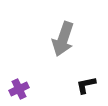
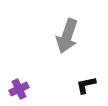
gray arrow: moved 4 px right, 3 px up
